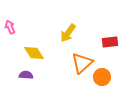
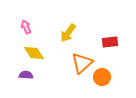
pink arrow: moved 16 px right
